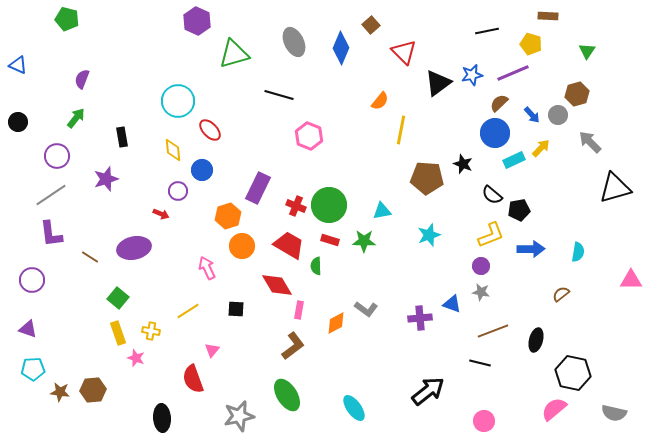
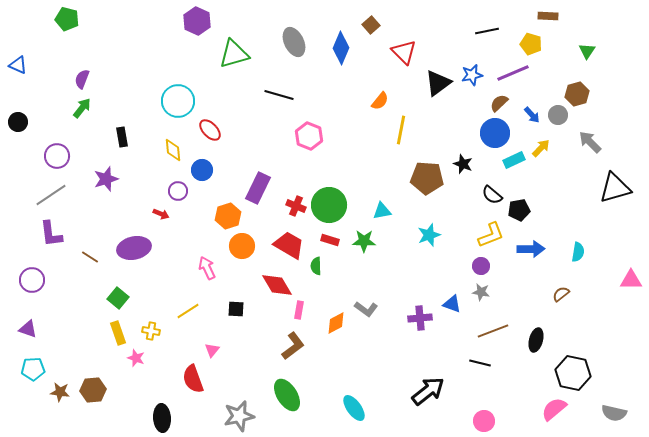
green arrow at (76, 118): moved 6 px right, 10 px up
